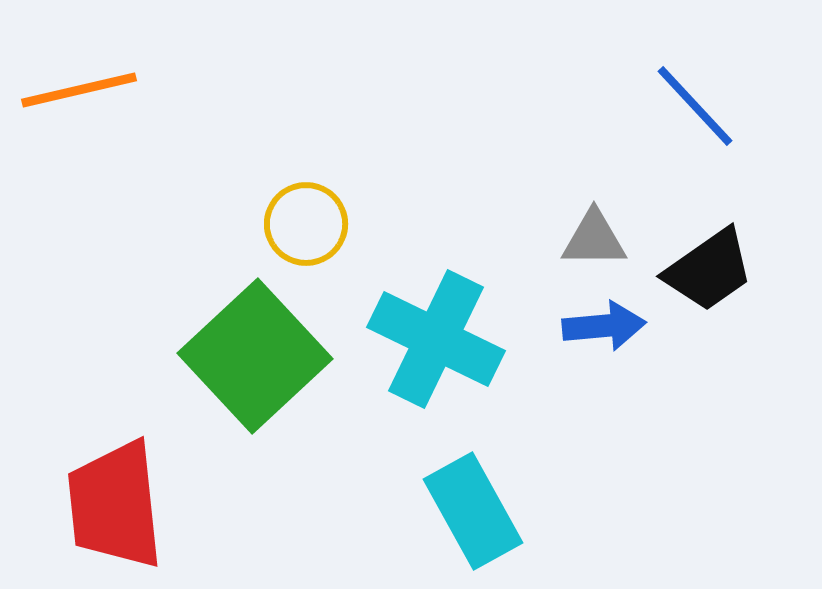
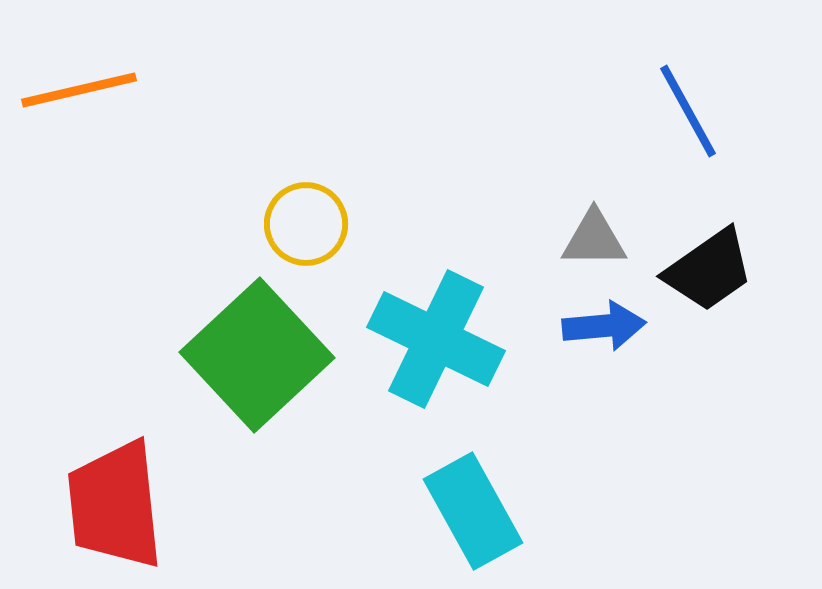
blue line: moved 7 px left, 5 px down; rotated 14 degrees clockwise
green square: moved 2 px right, 1 px up
